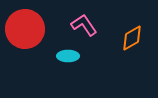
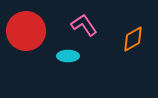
red circle: moved 1 px right, 2 px down
orange diamond: moved 1 px right, 1 px down
